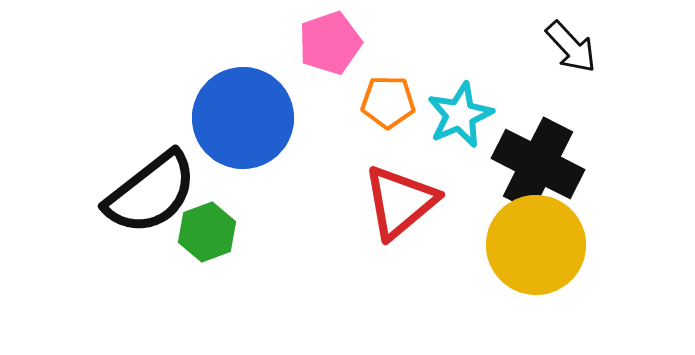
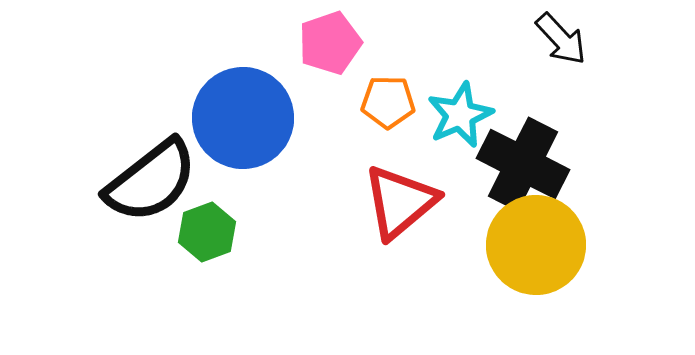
black arrow: moved 10 px left, 8 px up
black cross: moved 15 px left
black semicircle: moved 12 px up
